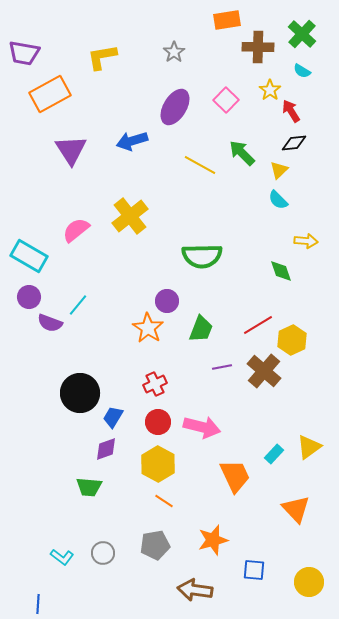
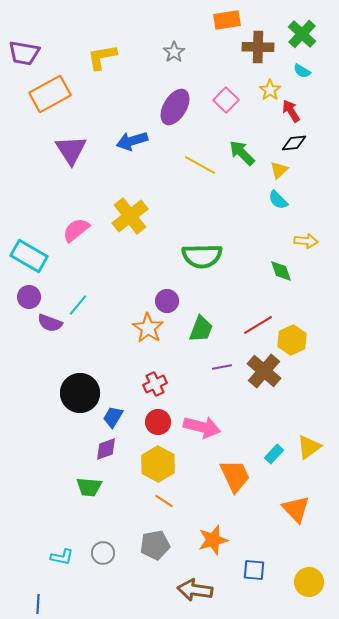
cyan L-shape at (62, 557): rotated 25 degrees counterclockwise
